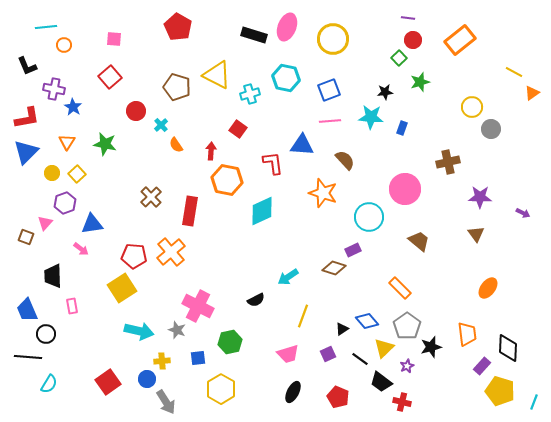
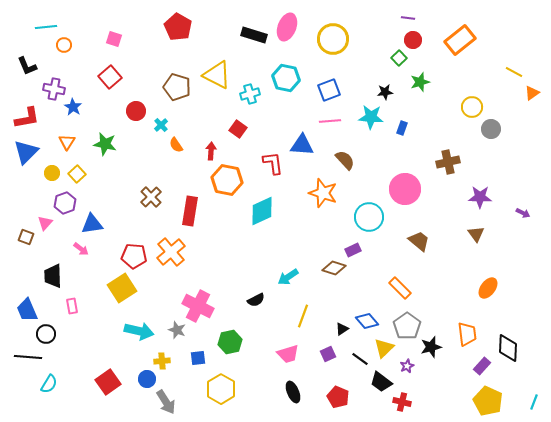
pink square at (114, 39): rotated 14 degrees clockwise
yellow pentagon at (500, 391): moved 12 px left, 10 px down; rotated 8 degrees clockwise
black ellipse at (293, 392): rotated 50 degrees counterclockwise
